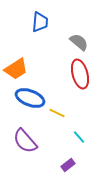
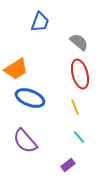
blue trapezoid: rotated 15 degrees clockwise
yellow line: moved 18 px right, 6 px up; rotated 42 degrees clockwise
